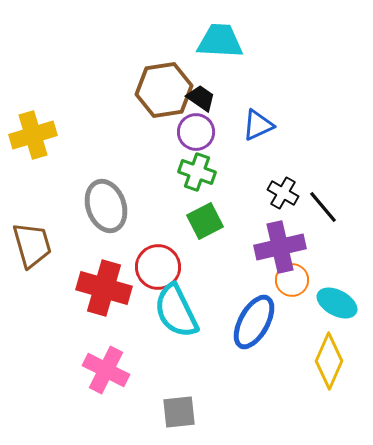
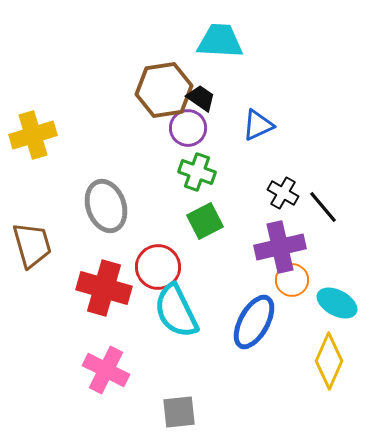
purple circle: moved 8 px left, 4 px up
